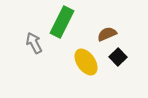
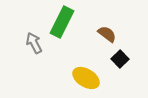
brown semicircle: rotated 60 degrees clockwise
black square: moved 2 px right, 2 px down
yellow ellipse: moved 16 px down; rotated 24 degrees counterclockwise
